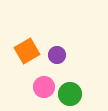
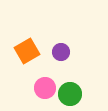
purple circle: moved 4 px right, 3 px up
pink circle: moved 1 px right, 1 px down
